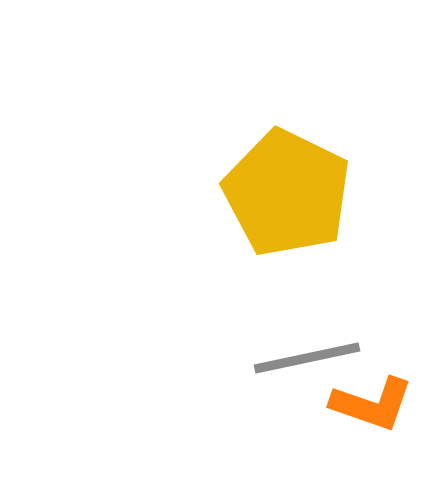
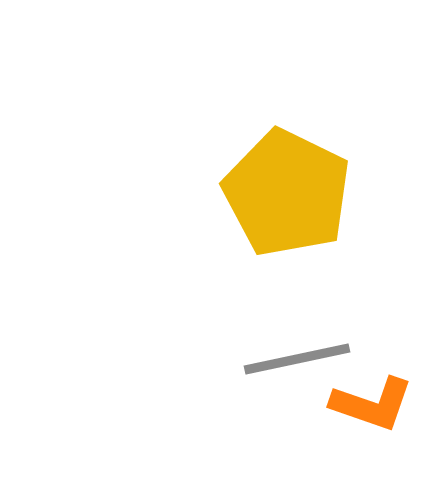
gray line: moved 10 px left, 1 px down
